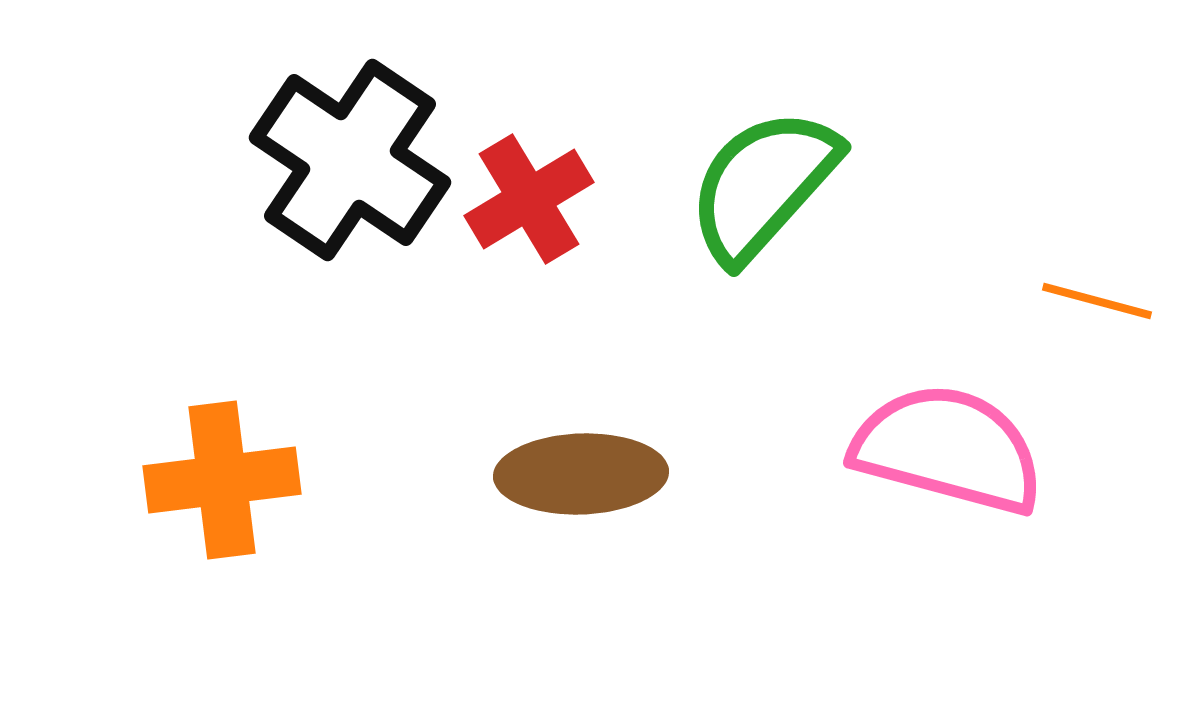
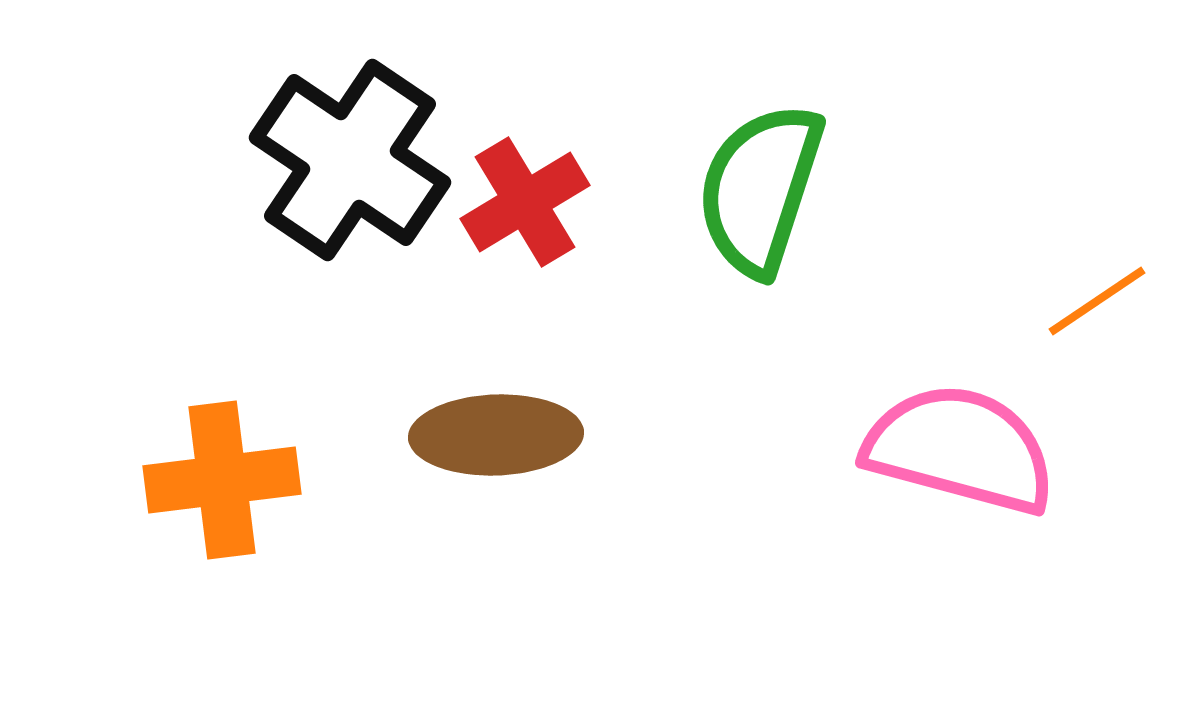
green semicircle: moved 3 px left, 4 px down; rotated 24 degrees counterclockwise
red cross: moved 4 px left, 3 px down
orange line: rotated 49 degrees counterclockwise
pink semicircle: moved 12 px right
brown ellipse: moved 85 px left, 39 px up
